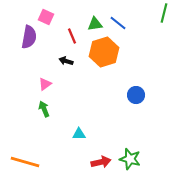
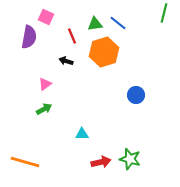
green arrow: rotated 84 degrees clockwise
cyan triangle: moved 3 px right
